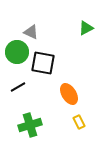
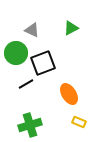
green triangle: moved 15 px left
gray triangle: moved 1 px right, 2 px up
green circle: moved 1 px left, 1 px down
black square: rotated 30 degrees counterclockwise
black line: moved 8 px right, 3 px up
yellow rectangle: rotated 40 degrees counterclockwise
